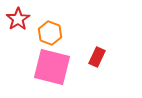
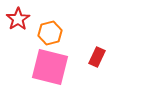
orange hexagon: rotated 25 degrees clockwise
pink square: moved 2 px left
